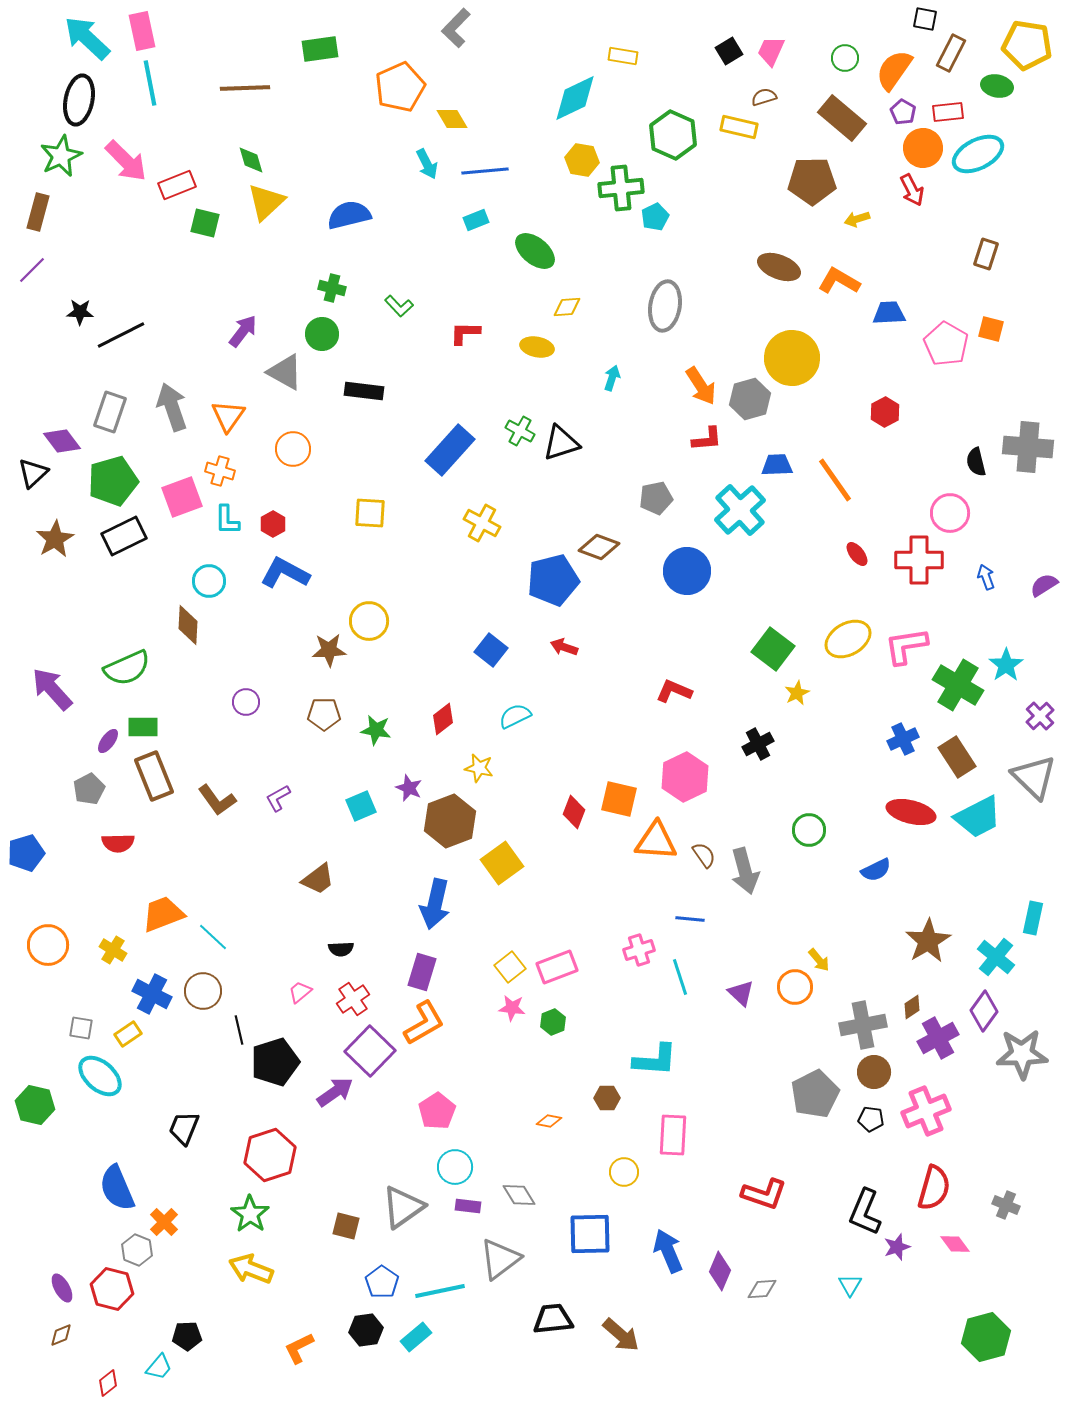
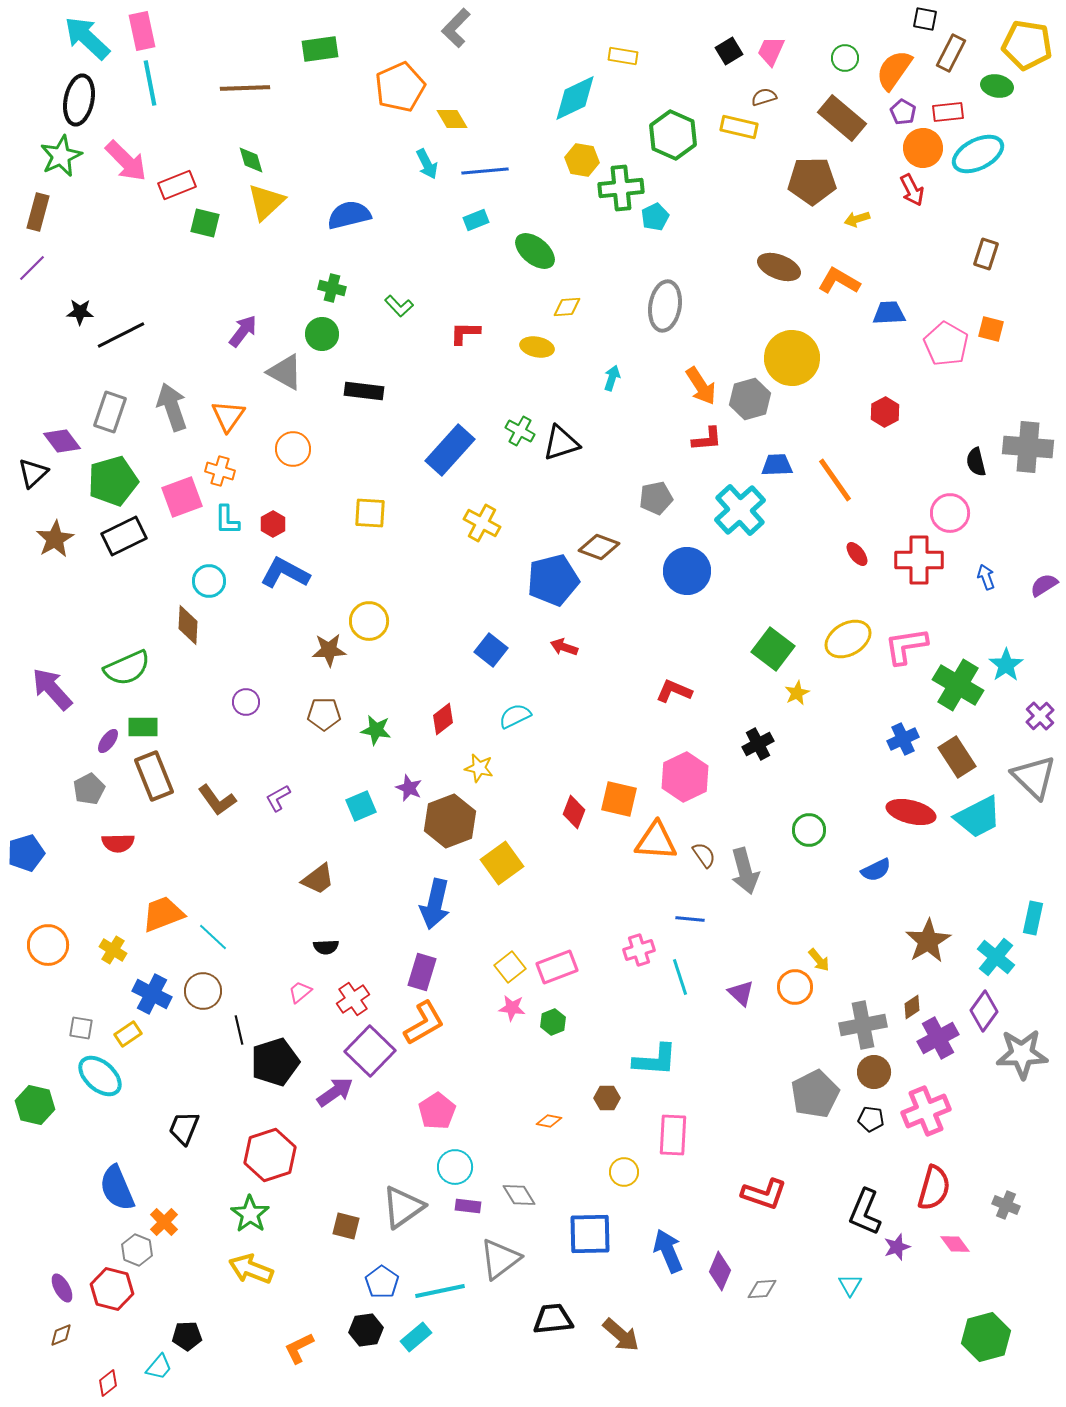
purple line at (32, 270): moved 2 px up
black semicircle at (341, 949): moved 15 px left, 2 px up
